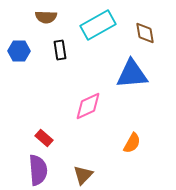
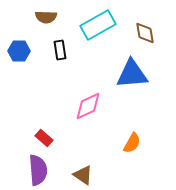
brown triangle: rotated 40 degrees counterclockwise
